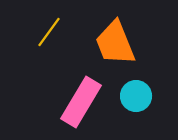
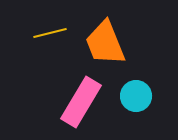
yellow line: moved 1 px right, 1 px down; rotated 40 degrees clockwise
orange trapezoid: moved 10 px left
